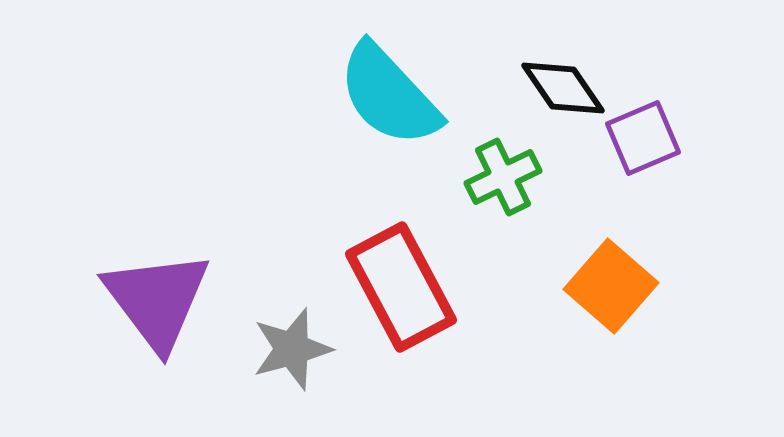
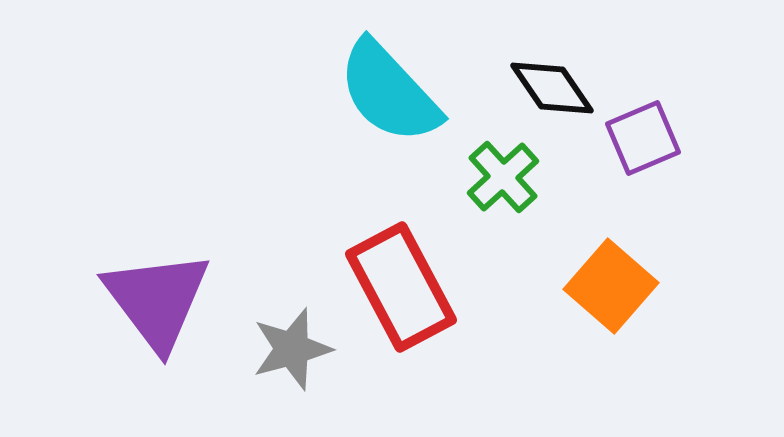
black diamond: moved 11 px left
cyan semicircle: moved 3 px up
green cross: rotated 16 degrees counterclockwise
